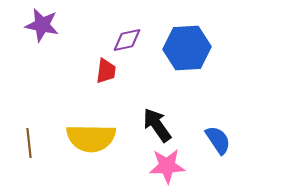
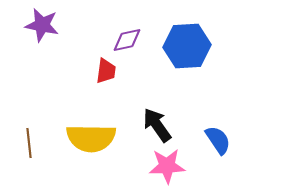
blue hexagon: moved 2 px up
